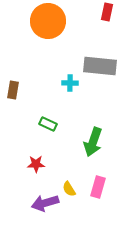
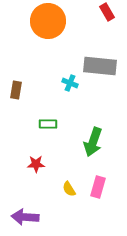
red rectangle: rotated 42 degrees counterclockwise
cyan cross: rotated 21 degrees clockwise
brown rectangle: moved 3 px right
green rectangle: rotated 24 degrees counterclockwise
purple arrow: moved 20 px left, 14 px down; rotated 20 degrees clockwise
